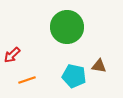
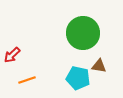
green circle: moved 16 px right, 6 px down
cyan pentagon: moved 4 px right, 2 px down
